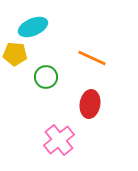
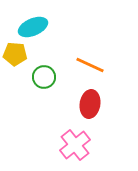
orange line: moved 2 px left, 7 px down
green circle: moved 2 px left
pink cross: moved 16 px right, 5 px down
